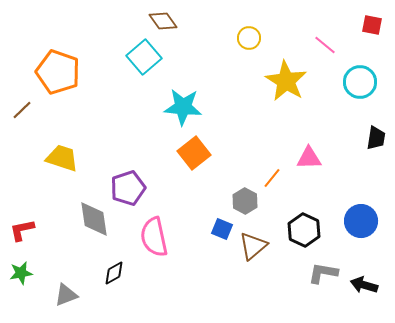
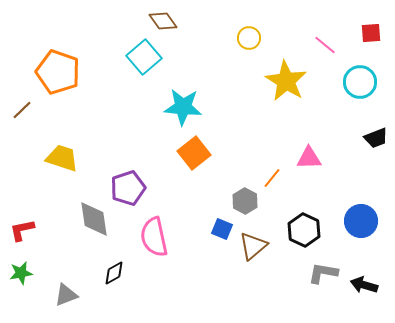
red square: moved 1 px left, 8 px down; rotated 15 degrees counterclockwise
black trapezoid: rotated 60 degrees clockwise
